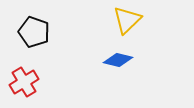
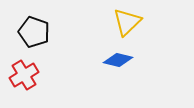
yellow triangle: moved 2 px down
red cross: moved 7 px up
